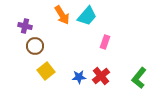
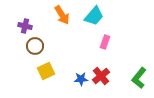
cyan trapezoid: moved 7 px right
yellow square: rotated 12 degrees clockwise
blue star: moved 2 px right, 2 px down
